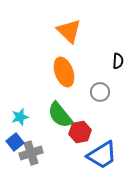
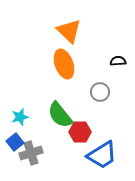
black semicircle: rotated 98 degrees counterclockwise
orange ellipse: moved 8 px up
red hexagon: rotated 10 degrees clockwise
